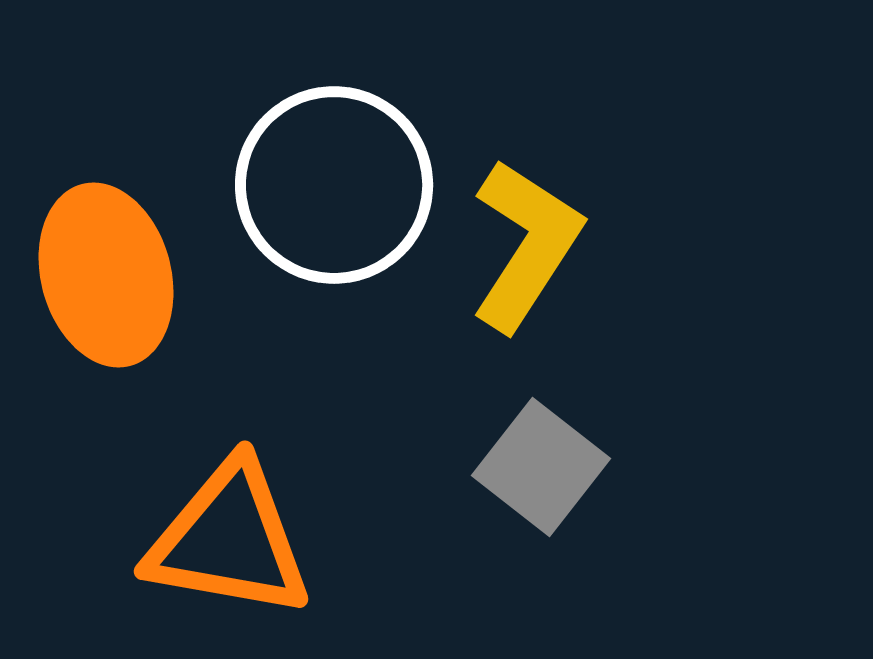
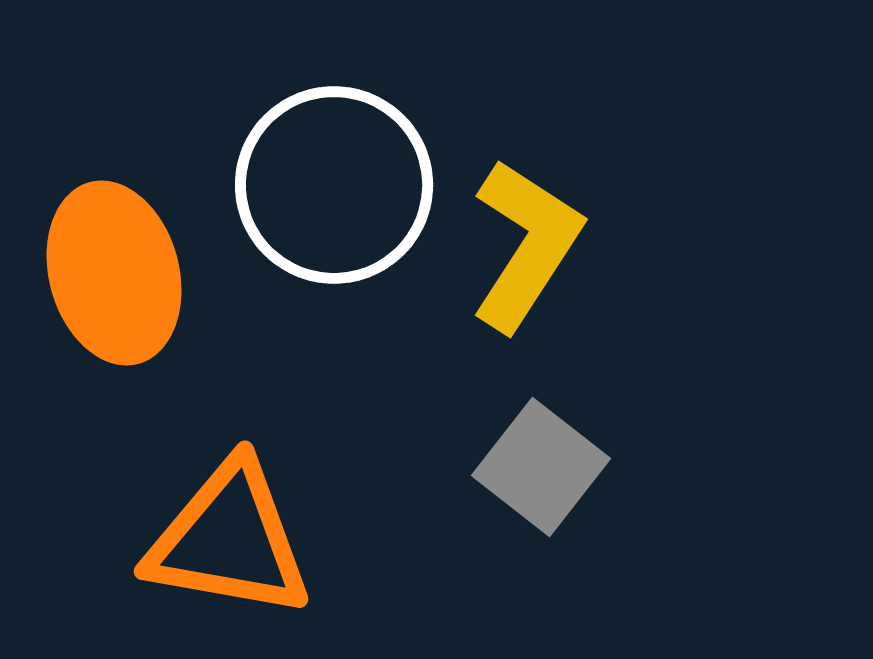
orange ellipse: moved 8 px right, 2 px up
